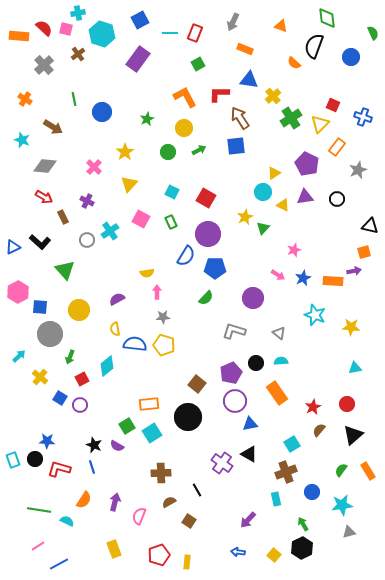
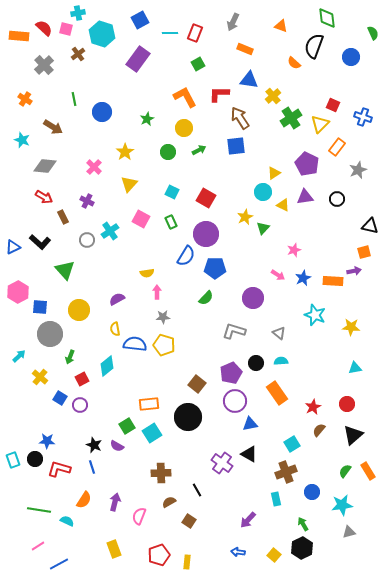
purple circle at (208, 234): moved 2 px left
green semicircle at (341, 470): moved 4 px right, 1 px down
